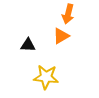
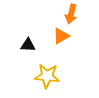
orange arrow: moved 3 px right
yellow star: moved 1 px right, 1 px up
